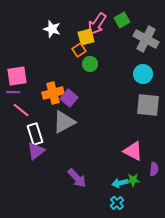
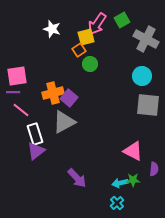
cyan circle: moved 1 px left, 2 px down
